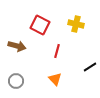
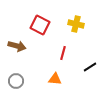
red line: moved 6 px right, 2 px down
orange triangle: rotated 40 degrees counterclockwise
